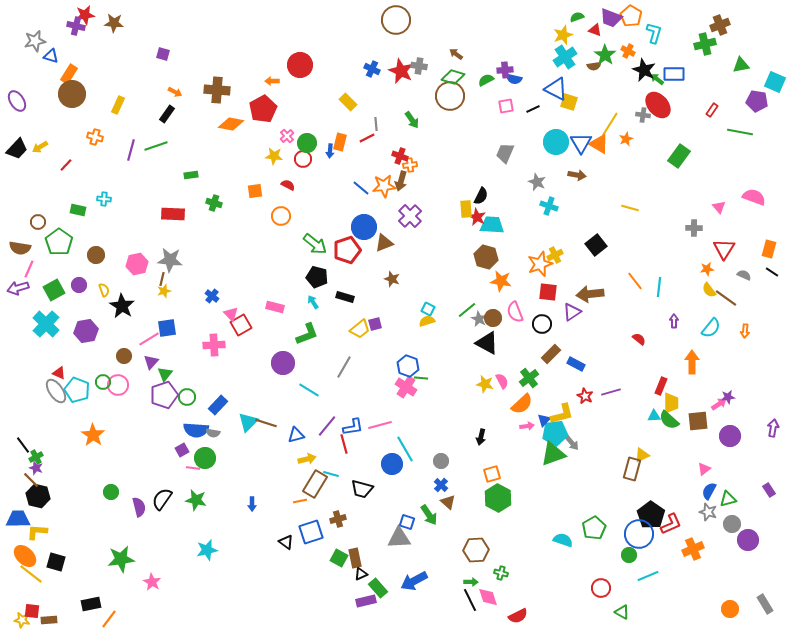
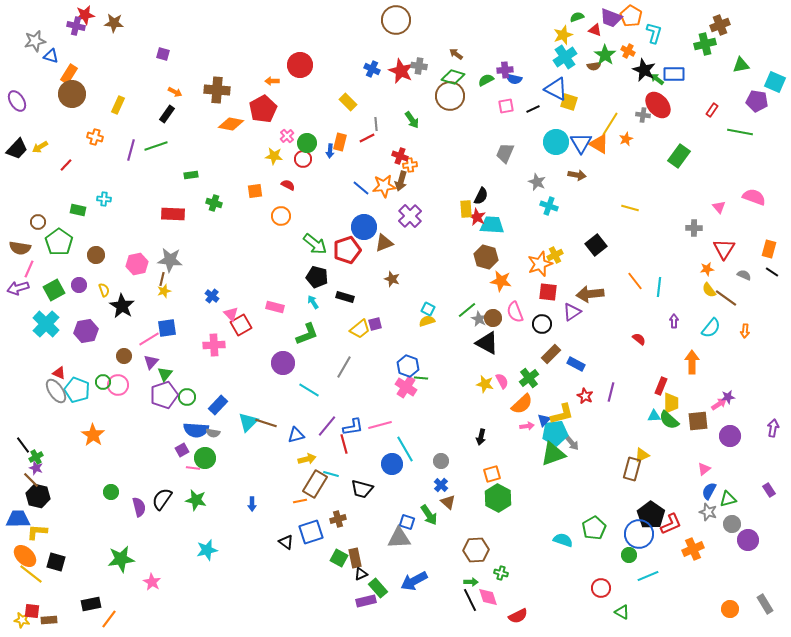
purple line at (611, 392): rotated 60 degrees counterclockwise
